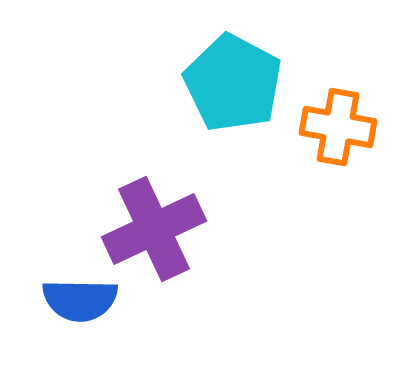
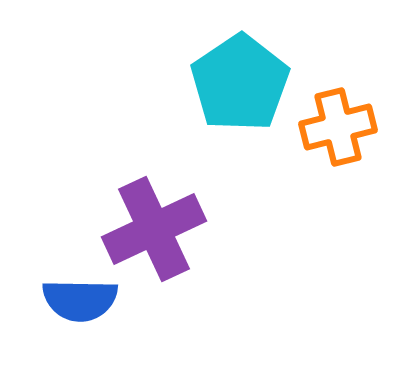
cyan pentagon: moved 7 px right; rotated 10 degrees clockwise
orange cross: rotated 24 degrees counterclockwise
